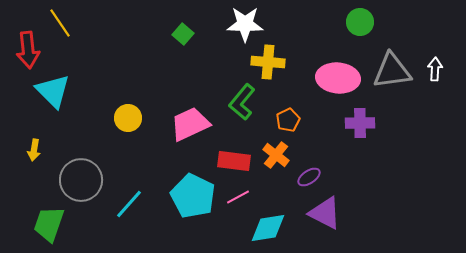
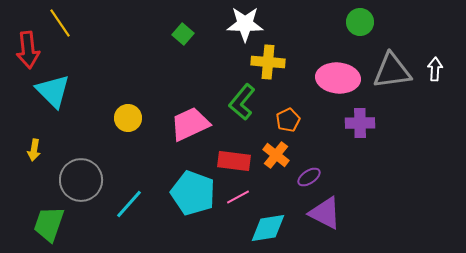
cyan pentagon: moved 3 px up; rotated 6 degrees counterclockwise
